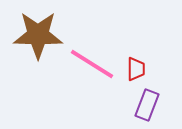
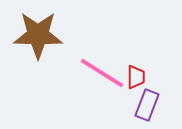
pink line: moved 10 px right, 9 px down
red trapezoid: moved 8 px down
